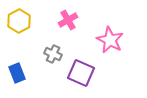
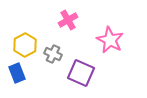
yellow hexagon: moved 6 px right, 24 px down
